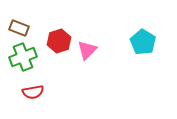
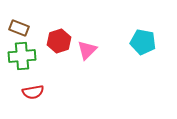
cyan pentagon: rotated 20 degrees counterclockwise
green cross: moved 1 px left, 1 px up; rotated 16 degrees clockwise
